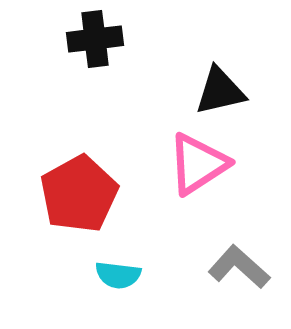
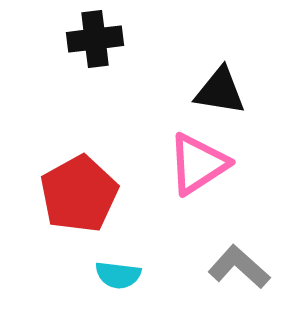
black triangle: rotated 22 degrees clockwise
